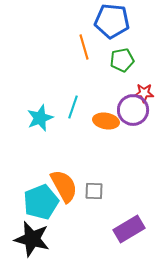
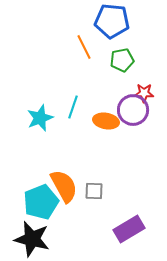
orange line: rotated 10 degrees counterclockwise
